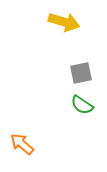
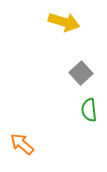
gray square: rotated 30 degrees counterclockwise
green semicircle: moved 7 px right, 5 px down; rotated 50 degrees clockwise
